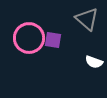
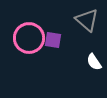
gray triangle: moved 1 px down
white semicircle: rotated 36 degrees clockwise
